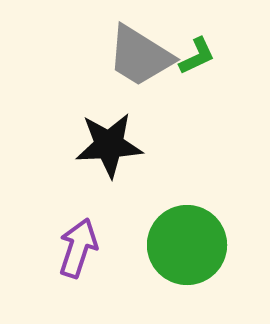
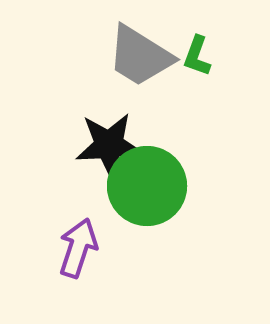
green L-shape: rotated 135 degrees clockwise
green circle: moved 40 px left, 59 px up
